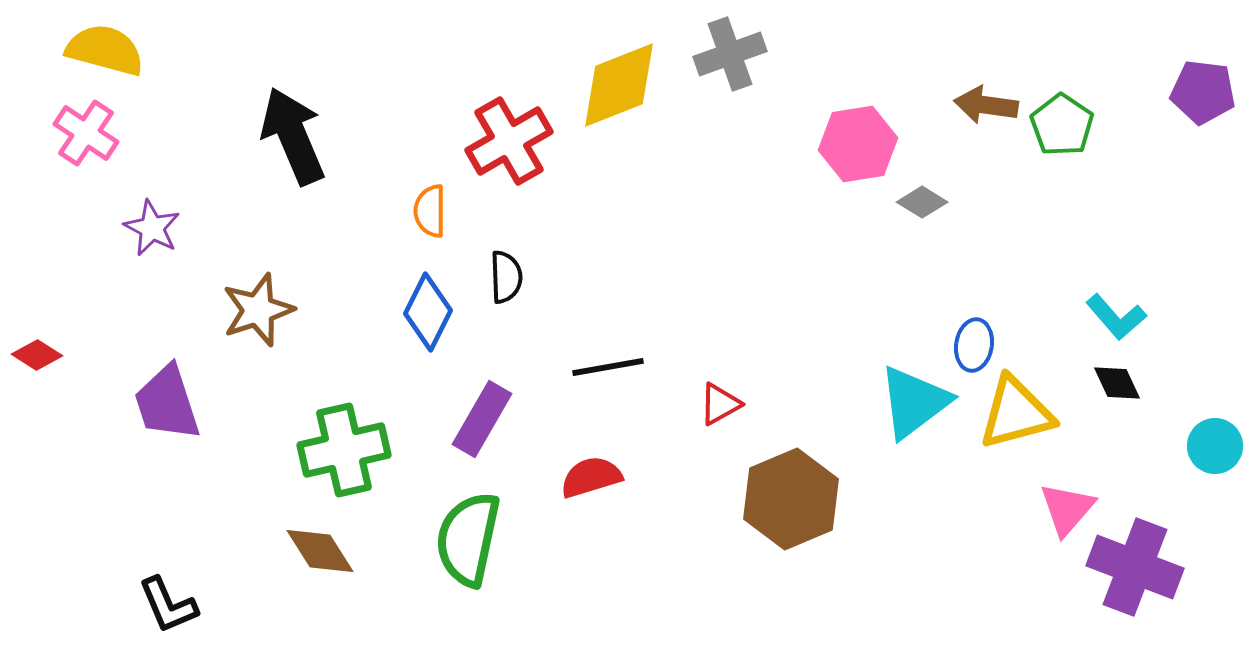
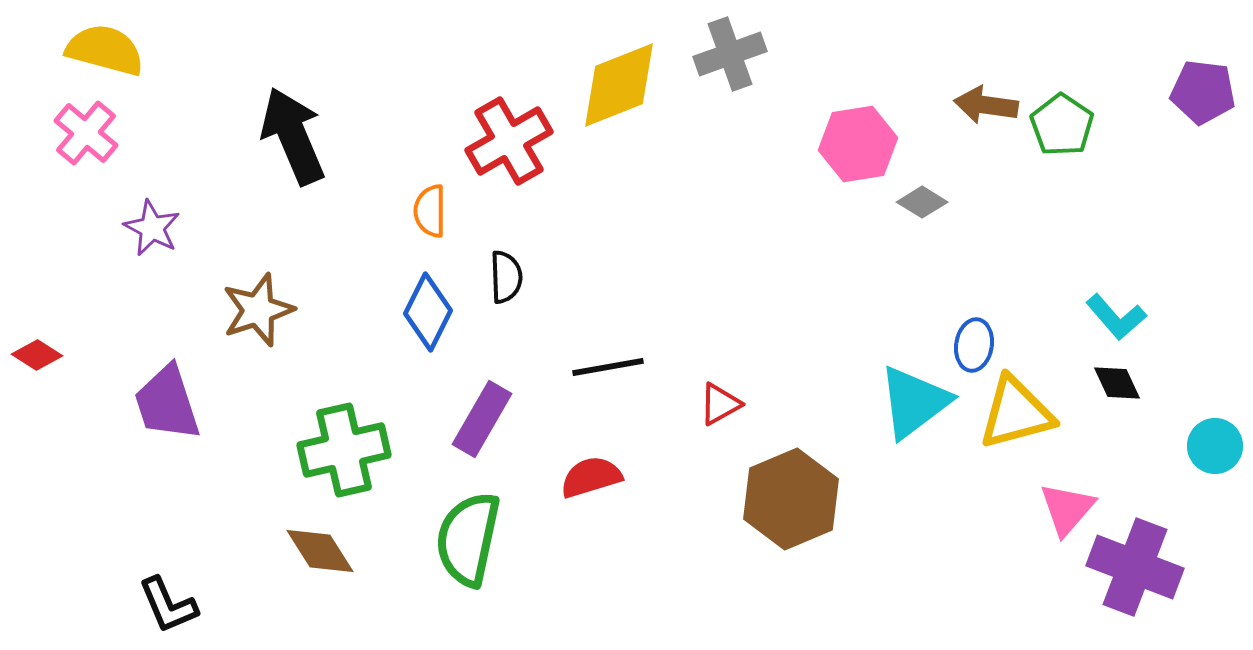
pink cross: rotated 6 degrees clockwise
